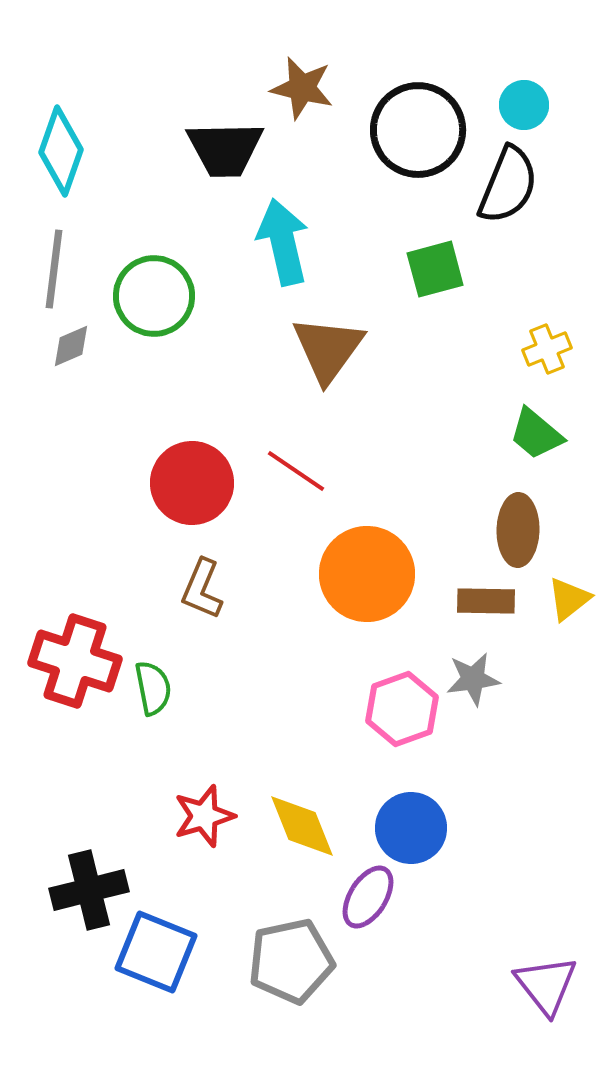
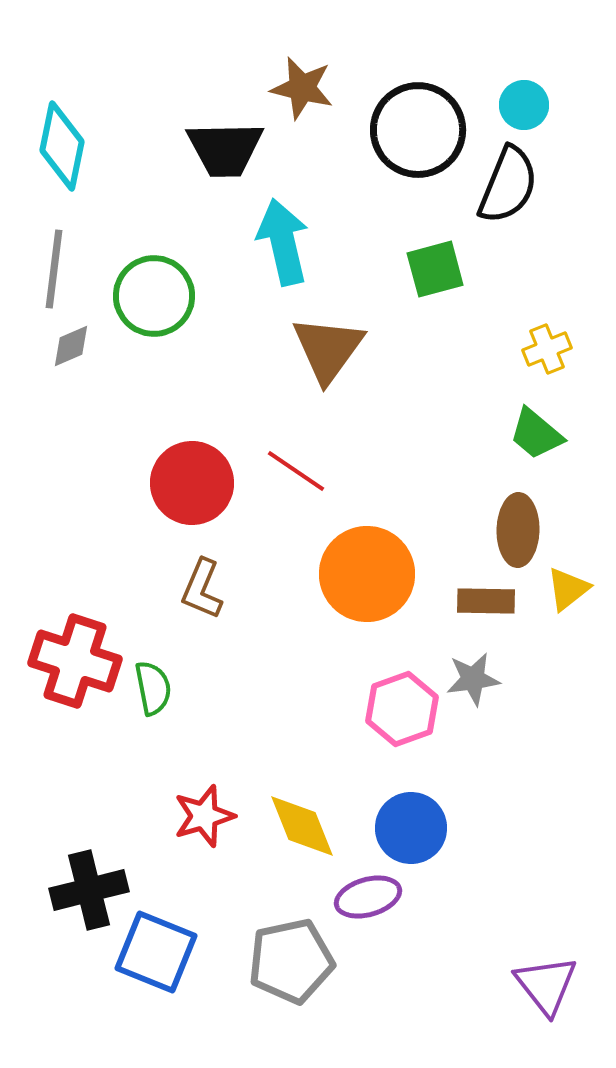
cyan diamond: moved 1 px right, 5 px up; rotated 8 degrees counterclockwise
yellow triangle: moved 1 px left, 10 px up
purple ellipse: rotated 42 degrees clockwise
